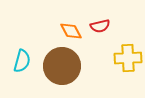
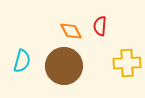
red semicircle: rotated 108 degrees clockwise
yellow cross: moved 1 px left, 5 px down
brown circle: moved 2 px right
